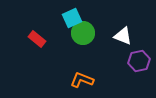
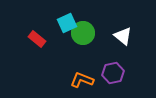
cyan square: moved 5 px left, 5 px down
white triangle: rotated 18 degrees clockwise
purple hexagon: moved 26 px left, 12 px down
